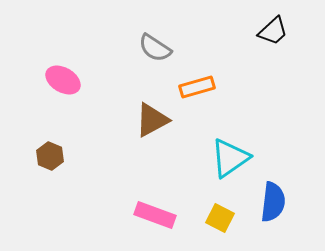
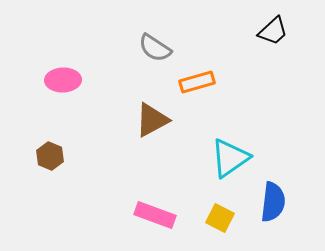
pink ellipse: rotated 32 degrees counterclockwise
orange rectangle: moved 5 px up
